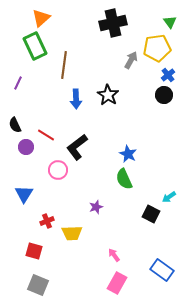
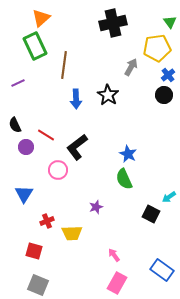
gray arrow: moved 7 px down
purple line: rotated 40 degrees clockwise
